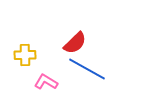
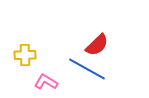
red semicircle: moved 22 px right, 2 px down
